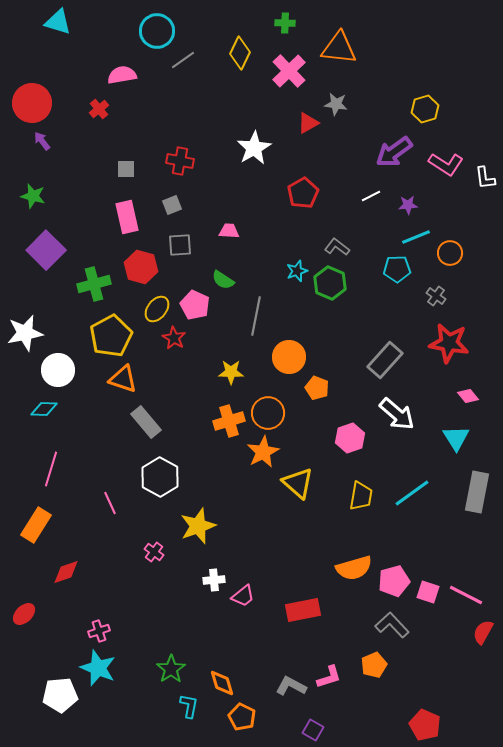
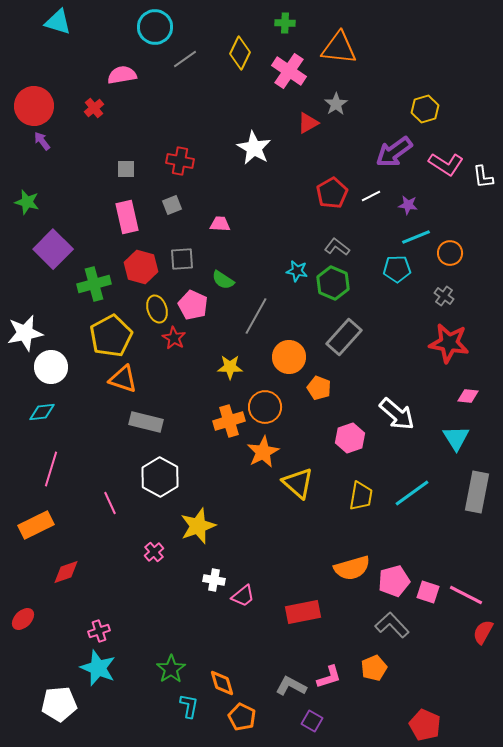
cyan circle at (157, 31): moved 2 px left, 4 px up
gray line at (183, 60): moved 2 px right, 1 px up
pink cross at (289, 71): rotated 12 degrees counterclockwise
red circle at (32, 103): moved 2 px right, 3 px down
gray star at (336, 104): rotated 30 degrees clockwise
red cross at (99, 109): moved 5 px left, 1 px up
white star at (254, 148): rotated 12 degrees counterclockwise
white L-shape at (485, 178): moved 2 px left, 1 px up
red pentagon at (303, 193): moved 29 px right
green star at (33, 196): moved 6 px left, 6 px down
purple star at (408, 205): rotated 12 degrees clockwise
pink trapezoid at (229, 231): moved 9 px left, 7 px up
gray square at (180, 245): moved 2 px right, 14 px down
purple square at (46, 250): moved 7 px right, 1 px up
cyan star at (297, 271): rotated 30 degrees clockwise
green hexagon at (330, 283): moved 3 px right
gray cross at (436, 296): moved 8 px right
pink pentagon at (195, 305): moved 2 px left
yellow ellipse at (157, 309): rotated 56 degrees counterclockwise
gray line at (256, 316): rotated 18 degrees clockwise
gray rectangle at (385, 360): moved 41 px left, 23 px up
white circle at (58, 370): moved 7 px left, 3 px up
yellow star at (231, 372): moved 1 px left, 5 px up
orange pentagon at (317, 388): moved 2 px right
pink diamond at (468, 396): rotated 45 degrees counterclockwise
cyan diamond at (44, 409): moved 2 px left, 3 px down; rotated 8 degrees counterclockwise
orange circle at (268, 413): moved 3 px left, 6 px up
gray rectangle at (146, 422): rotated 36 degrees counterclockwise
orange rectangle at (36, 525): rotated 32 degrees clockwise
pink cross at (154, 552): rotated 12 degrees clockwise
orange semicircle at (354, 568): moved 2 px left
white cross at (214, 580): rotated 15 degrees clockwise
red rectangle at (303, 610): moved 2 px down
red ellipse at (24, 614): moved 1 px left, 5 px down
orange pentagon at (374, 665): moved 3 px down
white pentagon at (60, 695): moved 1 px left, 9 px down
purple square at (313, 730): moved 1 px left, 9 px up
